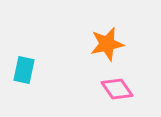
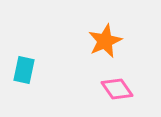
orange star: moved 2 px left, 3 px up; rotated 12 degrees counterclockwise
